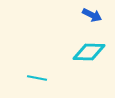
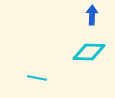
blue arrow: rotated 114 degrees counterclockwise
